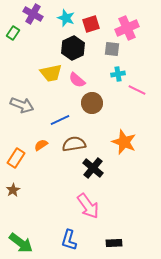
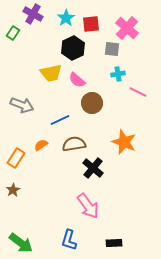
cyan star: rotated 18 degrees clockwise
red square: rotated 12 degrees clockwise
pink cross: rotated 25 degrees counterclockwise
pink line: moved 1 px right, 2 px down
